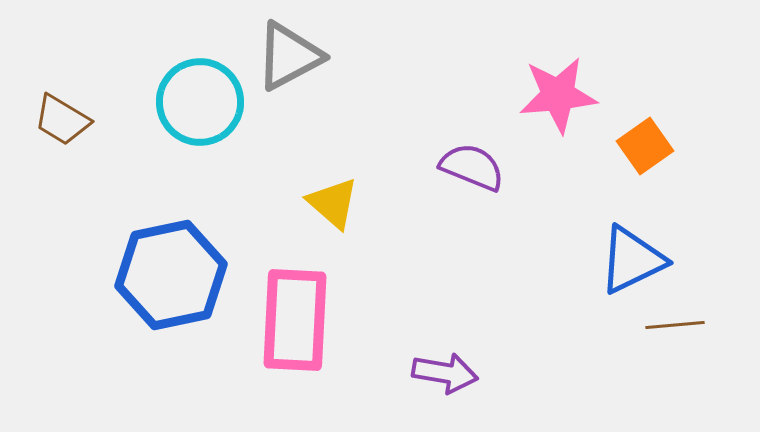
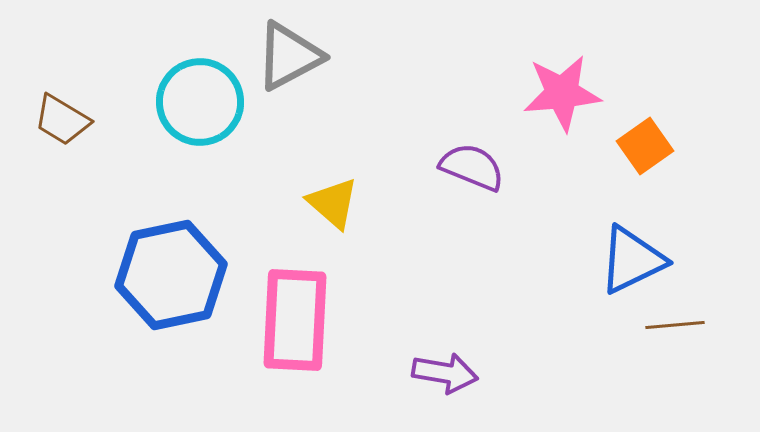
pink star: moved 4 px right, 2 px up
